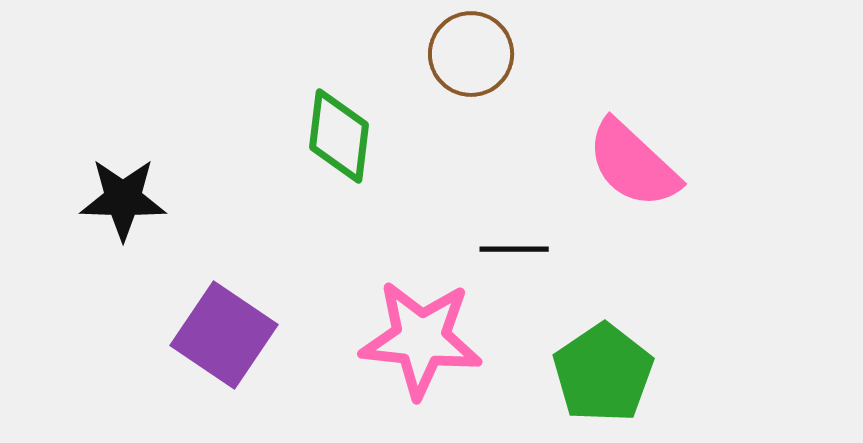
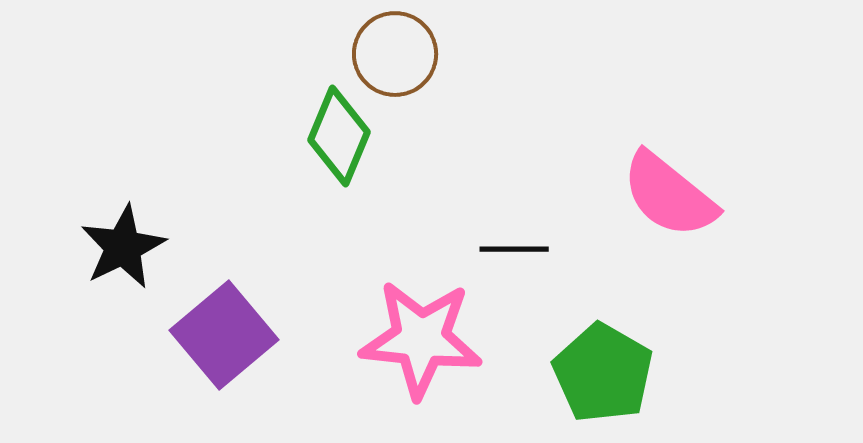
brown circle: moved 76 px left
green diamond: rotated 16 degrees clockwise
pink semicircle: moved 36 px right, 31 px down; rotated 4 degrees counterclockwise
black star: moved 48 px down; rotated 28 degrees counterclockwise
purple square: rotated 16 degrees clockwise
green pentagon: rotated 8 degrees counterclockwise
